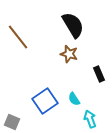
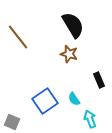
black rectangle: moved 6 px down
